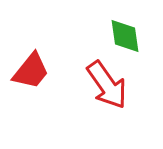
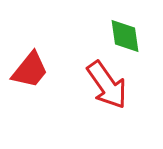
red trapezoid: moved 1 px left, 1 px up
